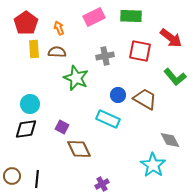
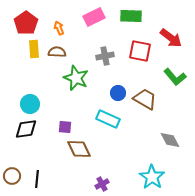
blue circle: moved 2 px up
purple square: moved 3 px right; rotated 24 degrees counterclockwise
cyan star: moved 1 px left, 12 px down
